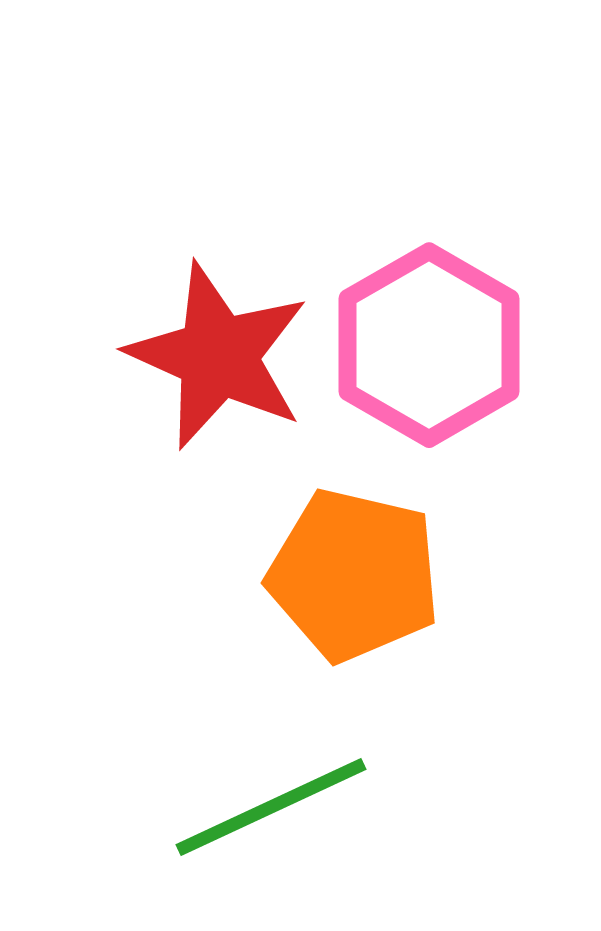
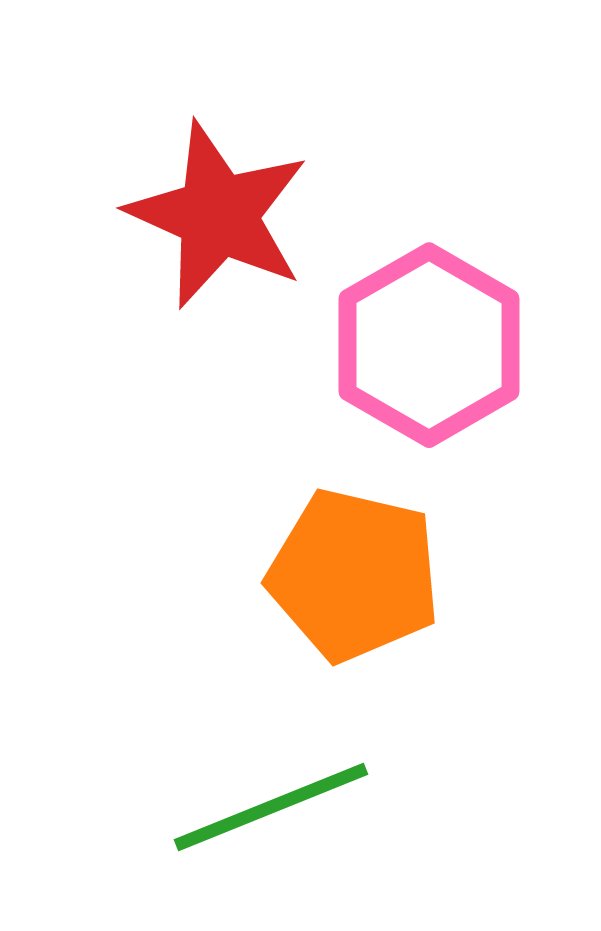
red star: moved 141 px up
green line: rotated 3 degrees clockwise
